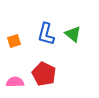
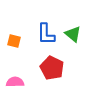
blue L-shape: rotated 15 degrees counterclockwise
orange square: rotated 32 degrees clockwise
red pentagon: moved 8 px right, 6 px up
